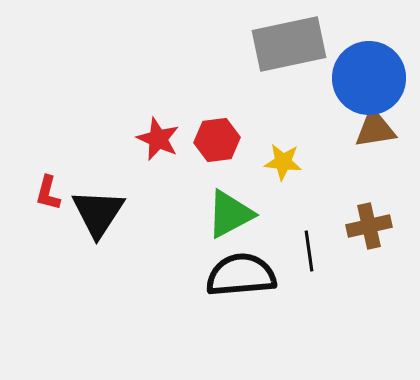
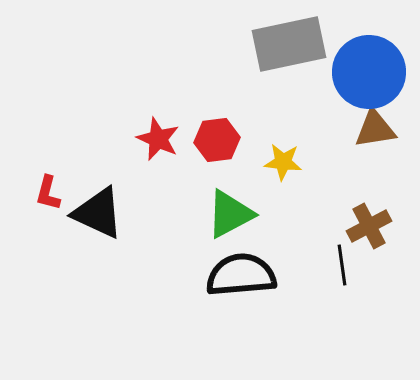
blue circle: moved 6 px up
black triangle: rotated 38 degrees counterclockwise
brown cross: rotated 15 degrees counterclockwise
black line: moved 33 px right, 14 px down
